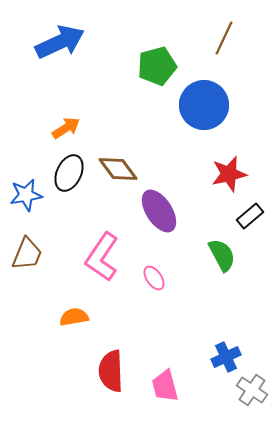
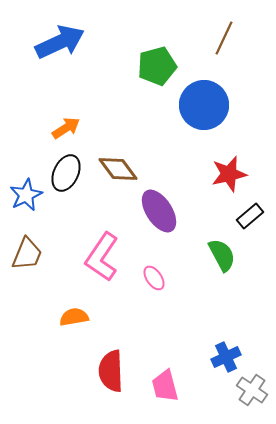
black ellipse: moved 3 px left
blue star: rotated 16 degrees counterclockwise
